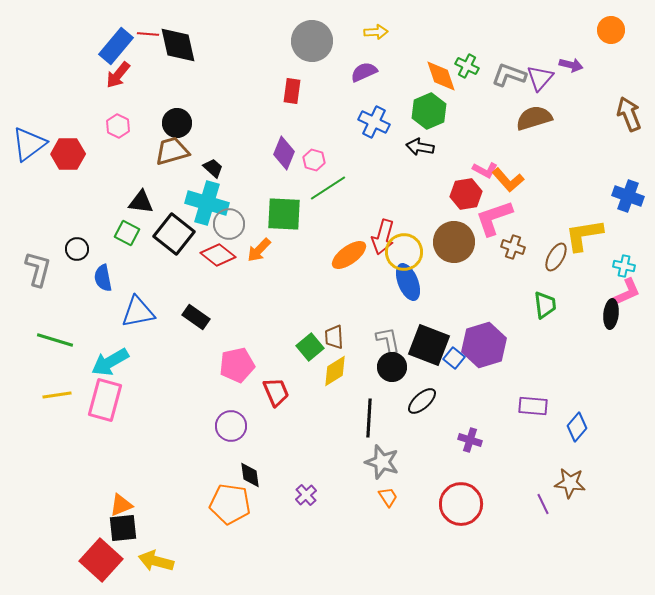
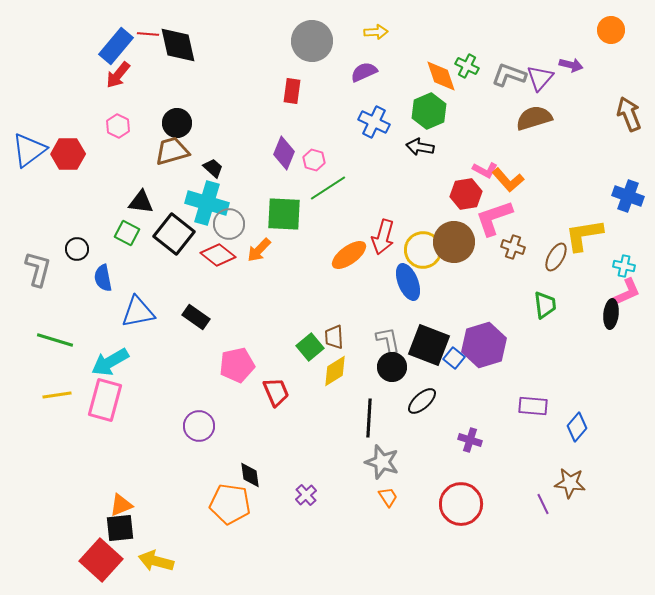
blue triangle at (29, 144): moved 6 px down
yellow circle at (404, 252): moved 19 px right, 2 px up
purple circle at (231, 426): moved 32 px left
black square at (123, 528): moved 3 px left
